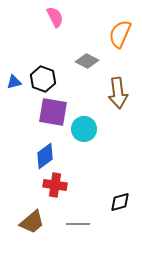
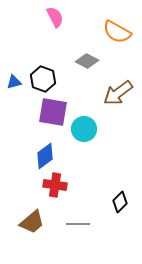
orange semicircle: moved 3 px left, 2 px up; rotated 84 degrees counterclockwise
brown arrow: rotated 60 degrees clockwise
black diamond: rotated 30 degrees counterclockwise
